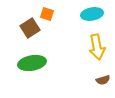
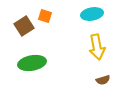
orange square: moved 2 px left, 2 px down
brown square: moved 6 px left, 2 px up
